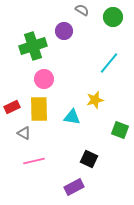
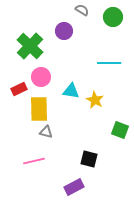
green cross: moved 3 px left; rotated 28 degrees counterclockwise
cyan line: rotated 50 degrees clockwise
pink circle: moved 3 px left, 2 px up
yellow star: rotated 30 degrees counterclockwise
red rectangle: moved 7 px right, 18 px up
cyan triangle: moved 1 px left, 26 px up
gray triangle: moved 22 px right, 1 px up; rotated 16 degrees counterclockwise
black square: rotated 12 degrees counterclockwise
